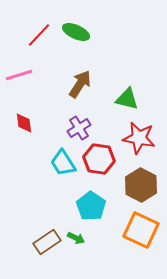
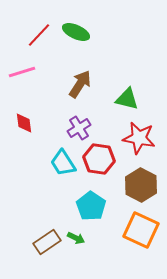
pink line: moved 3 px right, 3 px up
